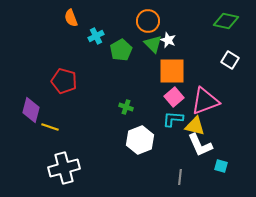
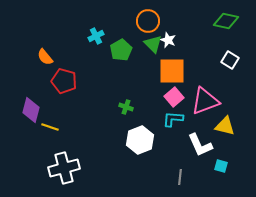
orange semicircle: moved 26 px left, 39 px down; rotated 18 degrees counterclockwise
yellow triangle: moved 30 px right
